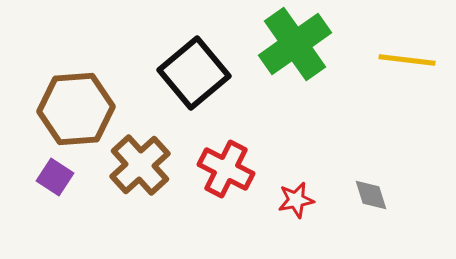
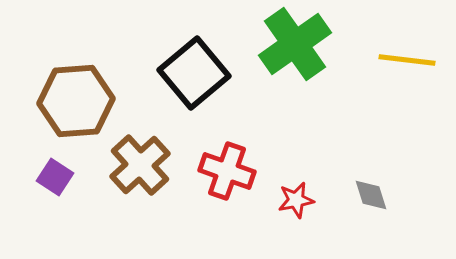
brown hexagon: moved 8 px up
red cross: moved 1 px right, 2 px down; rotated 8 degrees counterclockwise
